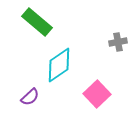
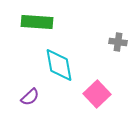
green rectangle: rotated 36 degrees counterclockwise
gray cross: rotated 18 degrees clockwise
cyan diamond: rotated 66 degrees counterclockwise
